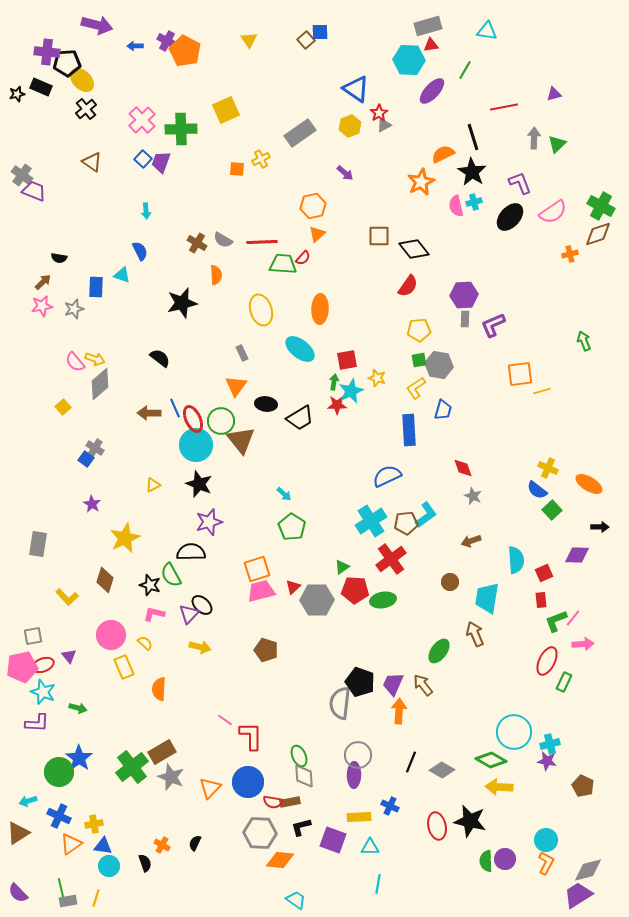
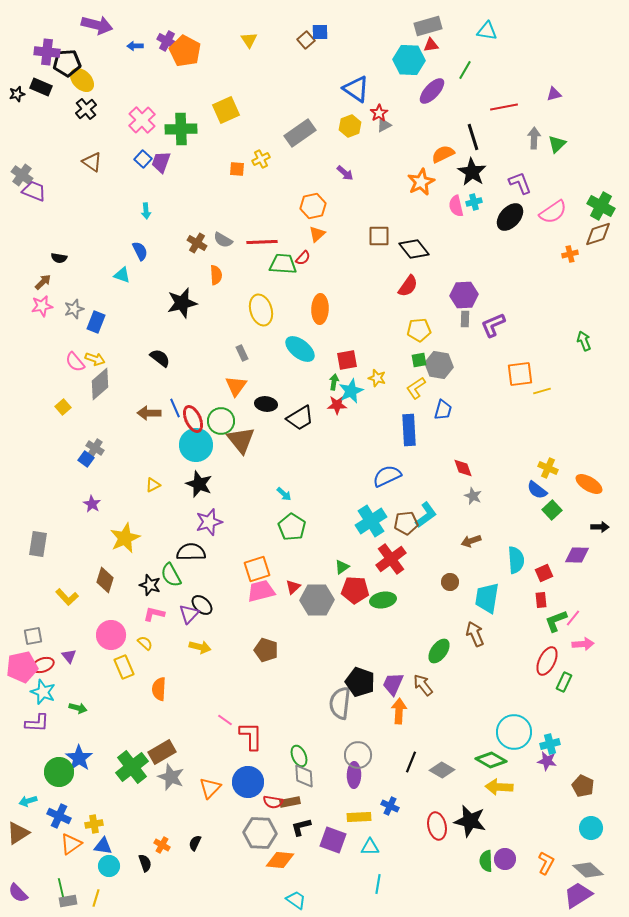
blue rectangle at (96, 287): moved 35 px down; rotated 20 degrees clockwise
cyan circle at (546, 840): moved 45 px right, 12 px up
gray diamond at (588, 870): rotated 56 degrees clockwise
